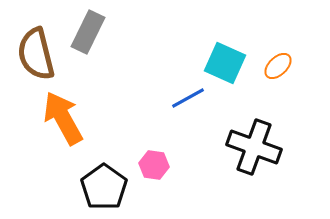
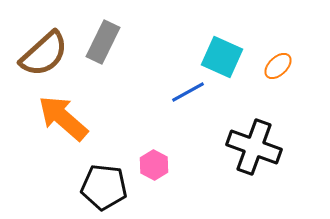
gray rectangle: moved 15 px right, 10 px down
brown semicircle: moved 8 px right; rotated 118 degrees counterclockwise
cyan square: moved 3 px left, 6 px up
blue line: moved 6 px up
orange arrow: rotated 20 degrees counterclockwise
pink hexagon: rotated 20 degrees clockwise
black pentagon: rotated 30 degrees counterclockwise
